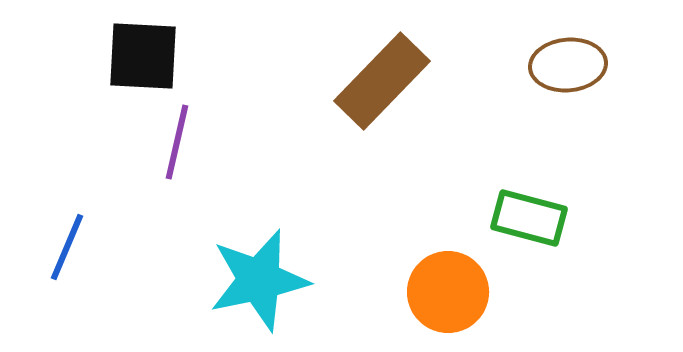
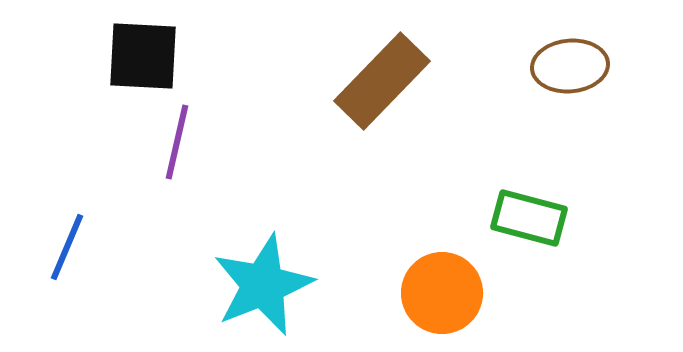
brown ellipse: moved 2 px right, 1 px down
cyan star: moved 4 px right, 5 px down; rotated 10 degrees counterclockwise
orange circle: moved 6 px left, 1 px down
